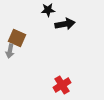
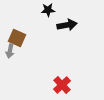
black arrow: moved 2 px right, 1 px down
red cross: rotated 12 degrees counterclockwise
